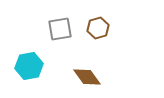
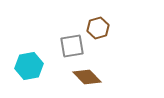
gray square: moved 12 px right, 17 px down
brown diamond: rotated 8 degrees counterclockwise
